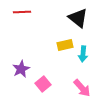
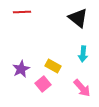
yellow rectangle: moved 12 px left, 21 px down; rotated 42 degrees clockwise
